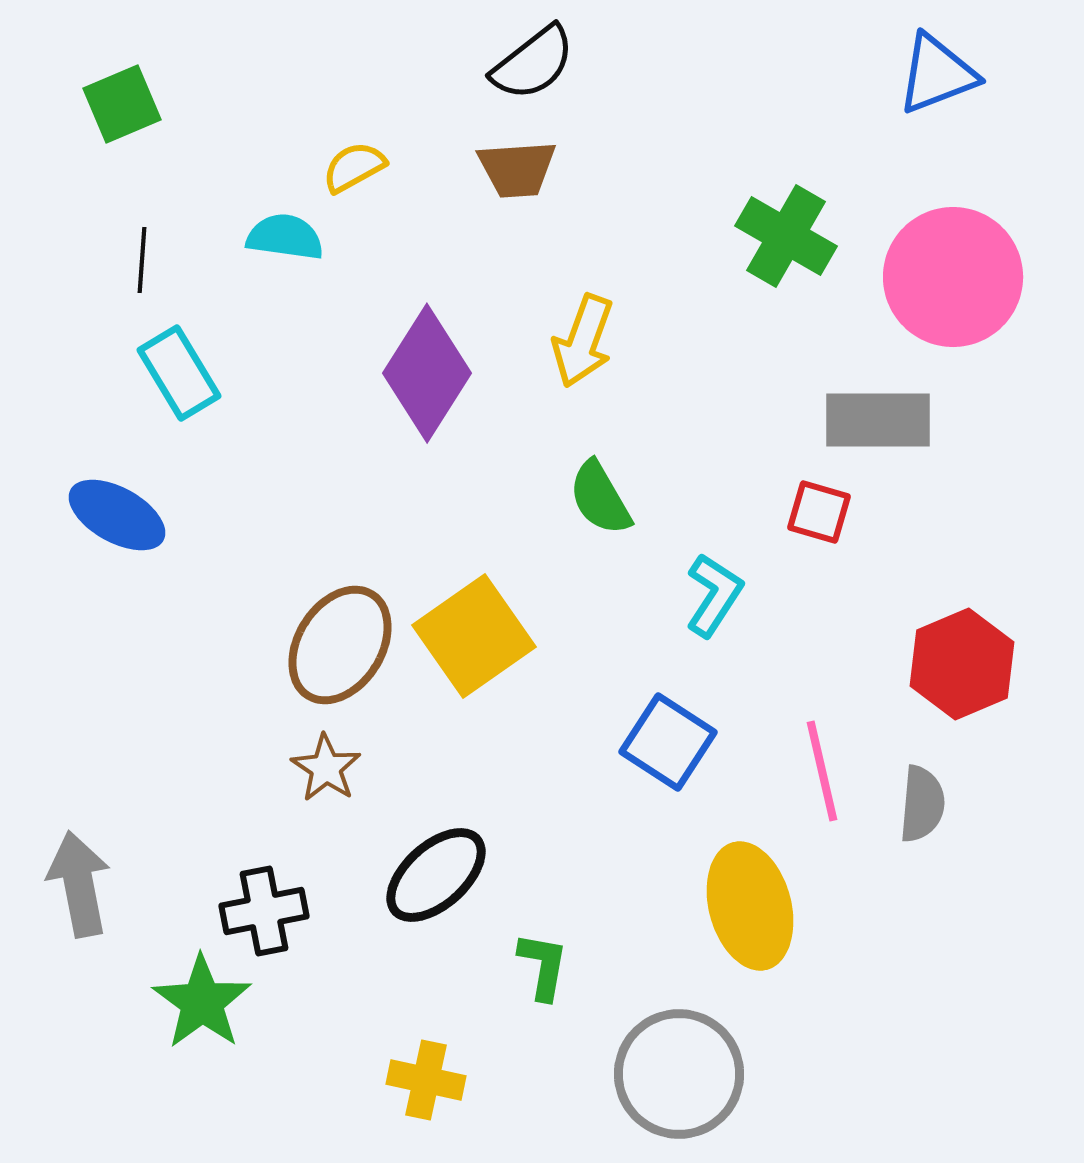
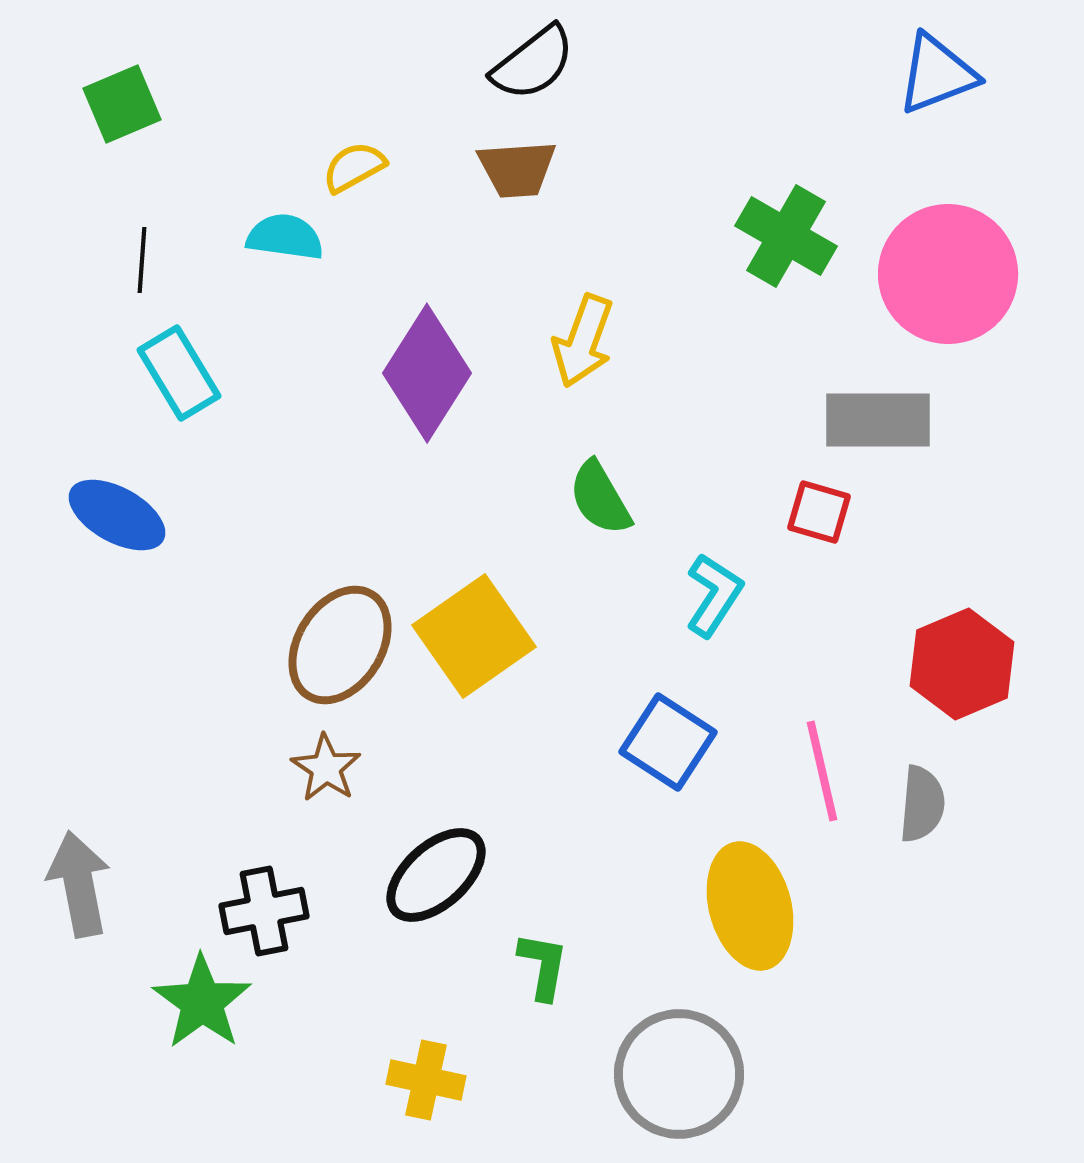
pink circle: moved 5 px left, 3 px up
